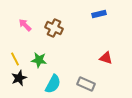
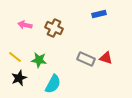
pink arrow: rotated 32 degrees counterclockwise
yellow line: moved 2 px up; rotated 24 degrees counterclockwise
gray rectangle: moved 25 px up
